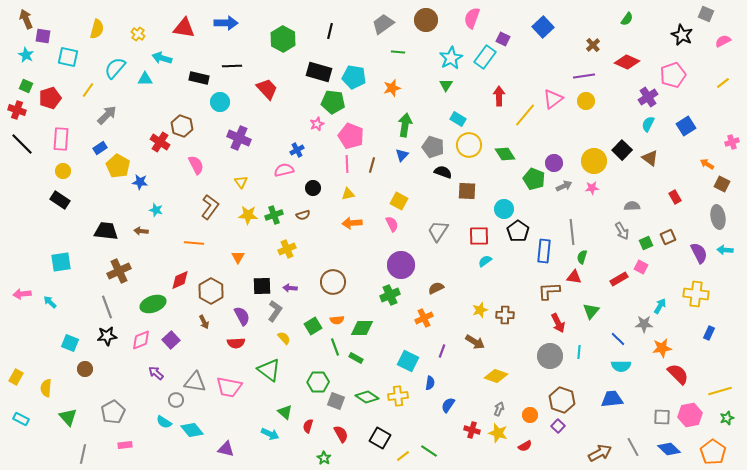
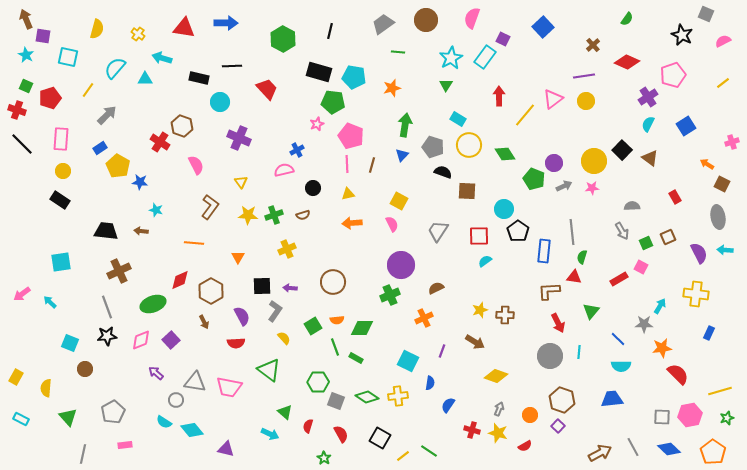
pink arrow at (22, 294): rotated 30 degrees counterclockwise
